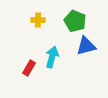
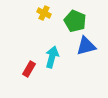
yellow cross: moved 6 px right, 7 px up; rotated 24 degrees clockwise
red rectangle: moved 1 px down
